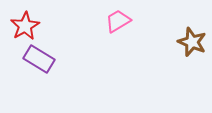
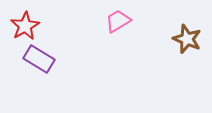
brown star: moved 5 px left, 3 px up
